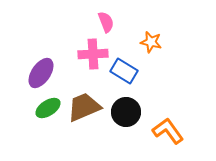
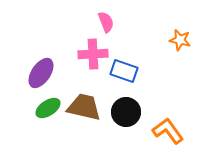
orange star: moved 29 px right, 2 px up
blue rectangle: rotated 12 degrees counterclockwise
brown trapezoid: rotated 36 degrees clockwise
